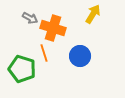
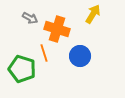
orange cross: moved 4 px right, 1 px down
